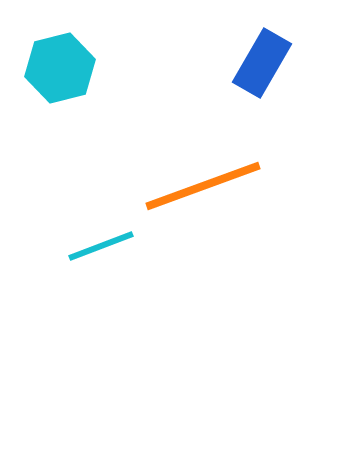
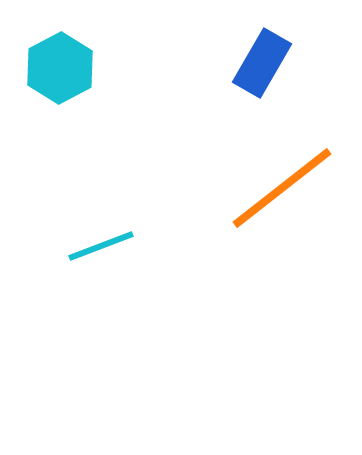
cyan hexagon: rotated 14 degrees counterclockwise
orange line: moved 79 px right, 2 px down; rotated 18 degrees counterclockwise
